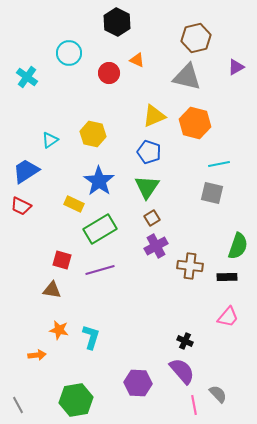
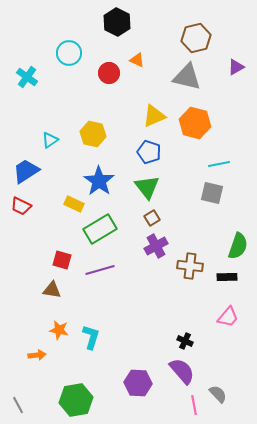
green triangle: rotated 12 degrees counterclockwise
